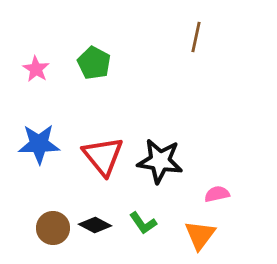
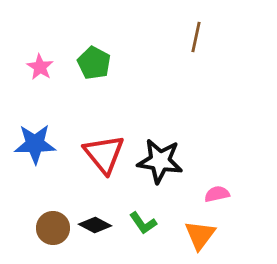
pink star: moved 4 px right, 2 px up
blue star: moved 4 px left
red triangle: moved 1 px right, 2 px up
